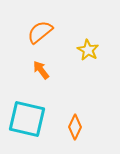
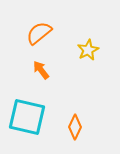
orange semicircle: moved 1 px left, 1 px down
yellow star: rotated 15 degrees clockwise
cyan square: moved 2 px up
